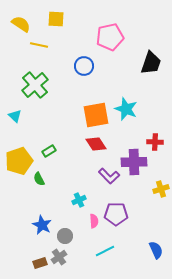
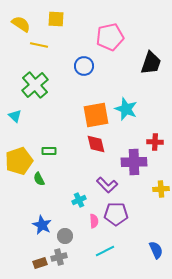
red diamond: rotated 20 degrees clockwise
green rectangle: rotated 32 degrees clockwise
purple L-shape: moved 2 px left, 9 px down
yellow cross: rotated 14 degrees clockwise
gray cross: rotated 21 degrees clockwise
